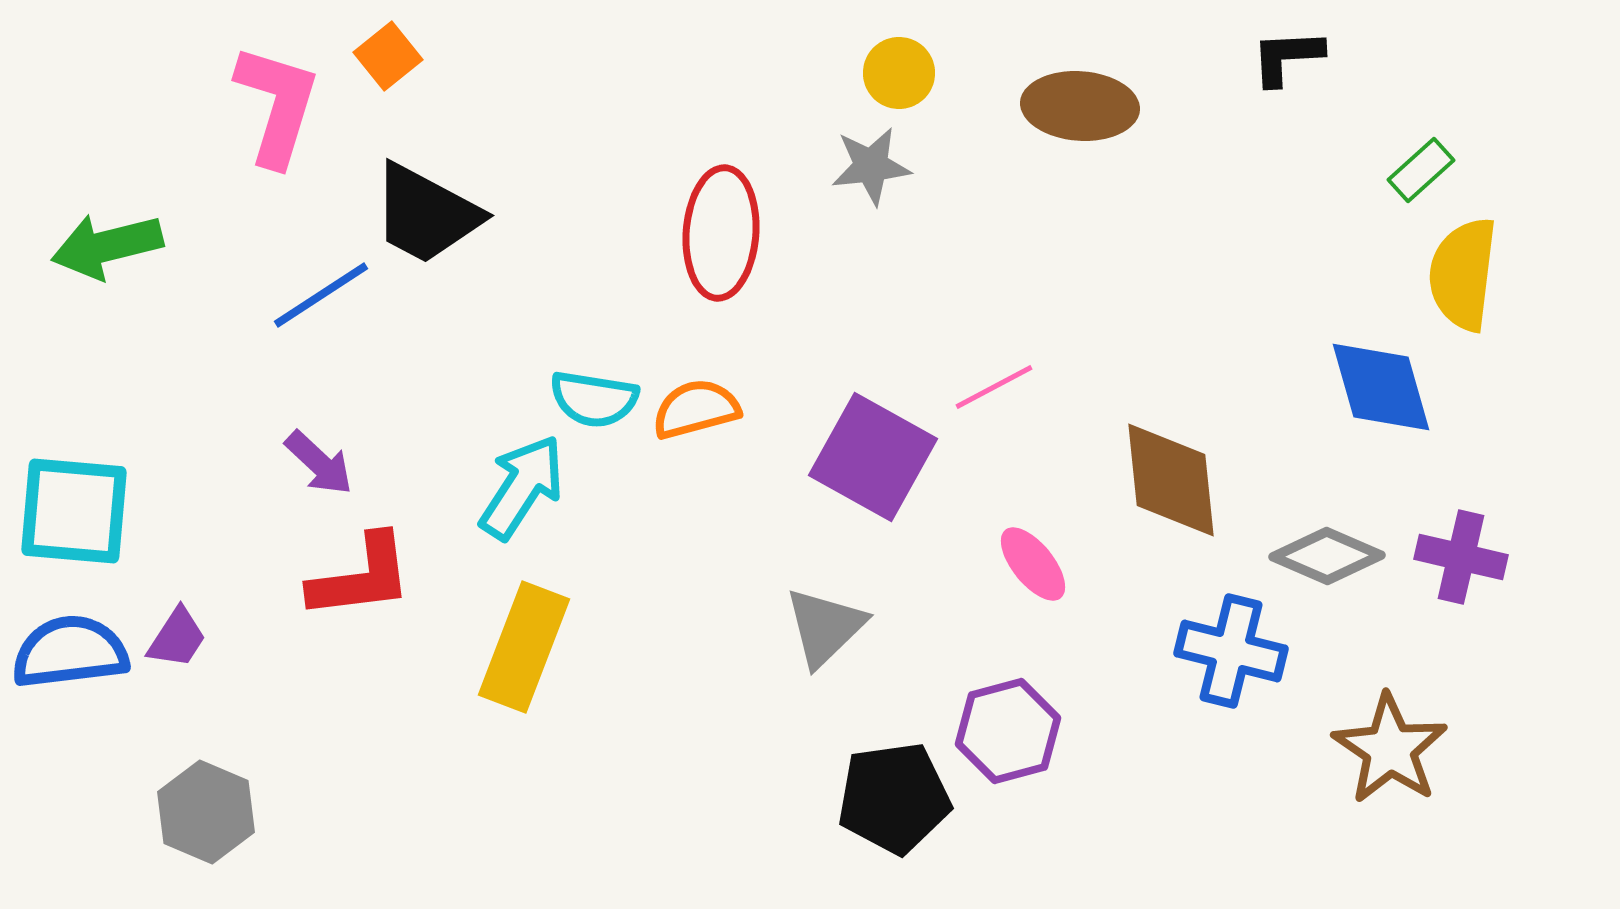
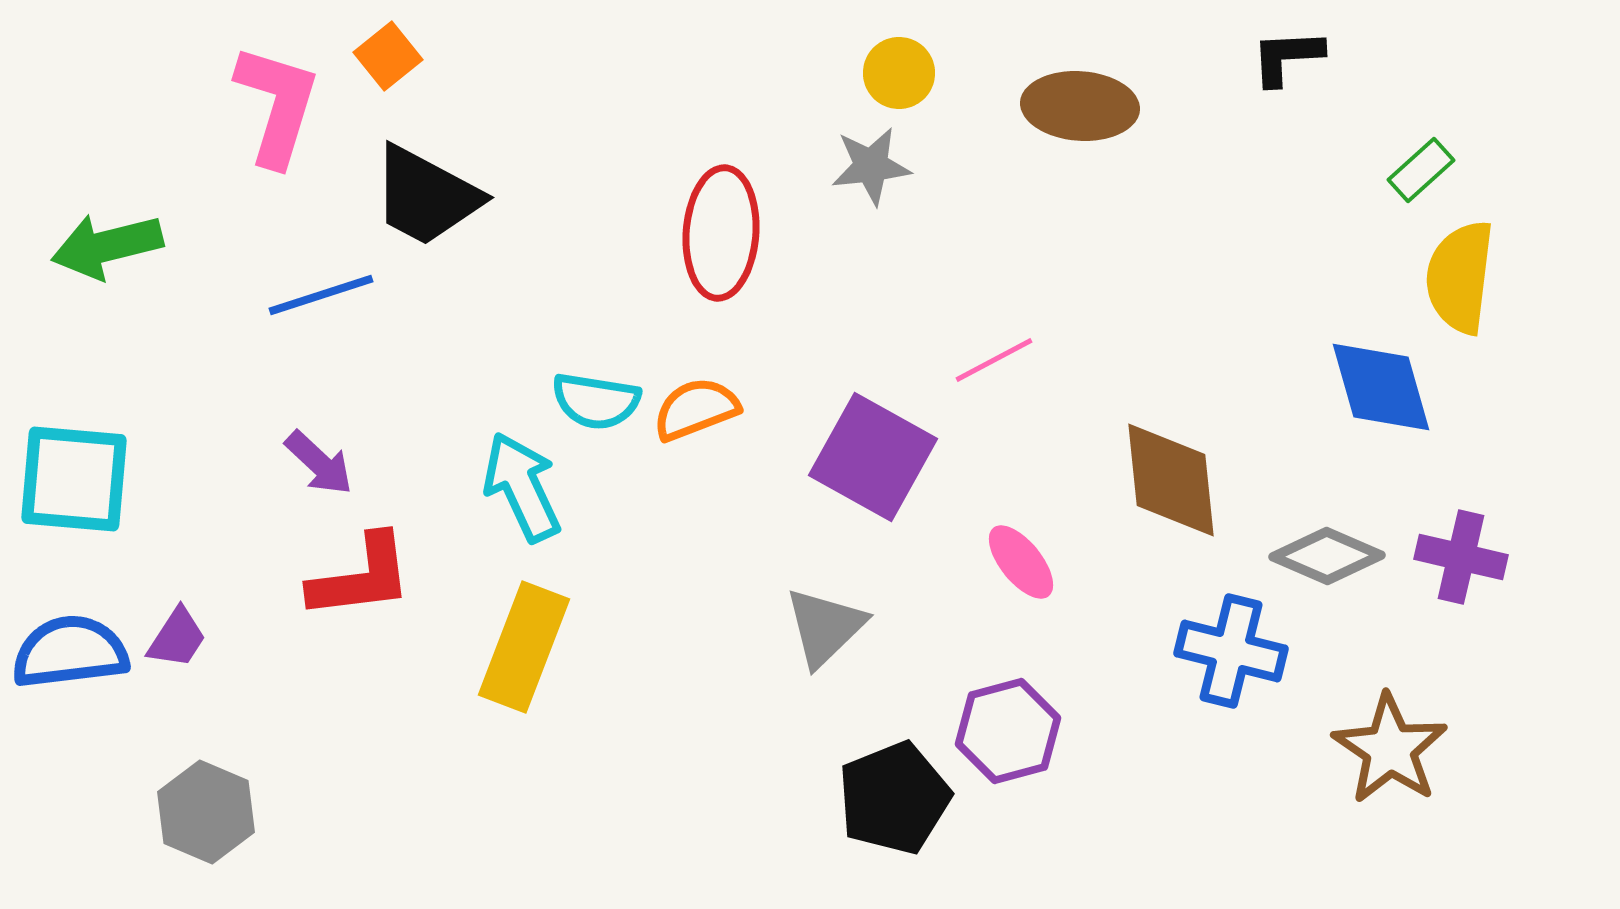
black trapezoid: moved 18 px up
yellow semicircle: moved 3 px left, 3 px down
blue line: rotated 15 degrees clockwise
pink line: moved 27 px up
cyan semicircle: moved 2 px right, 2 px down
orange semicircle: rotated 6 degrees counterclockwise
cyan arrow: rotated 58 degrees counterclockwise
cyan square: moved 32 px up
pink ellipse: moved 12 px left, 2 px up
black pentagon: rotated 14 degrees counterclockwise
